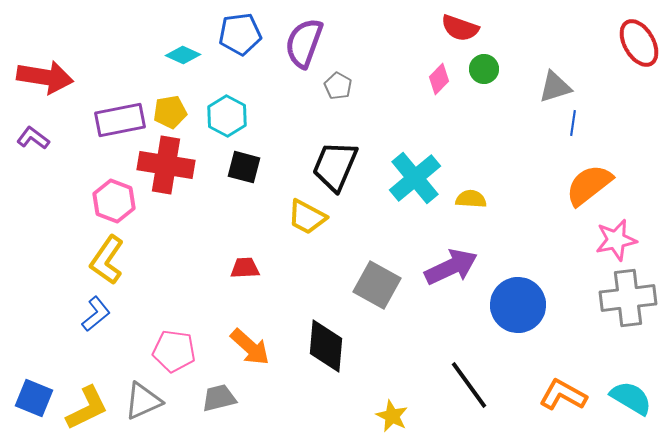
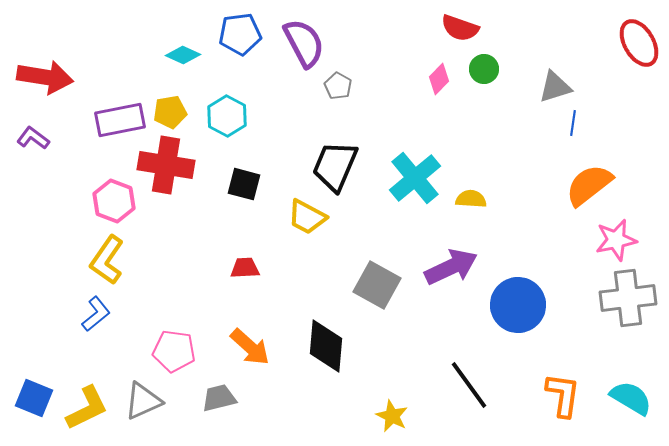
purple semicircle at (304, 43): rotated 132 degrees clockwise
black square at (244, 167): moved 17 px down
orange L-shape at (563, 395): rotated 69 degrees clockwise
